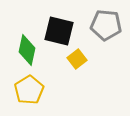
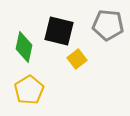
gray pentagon: moved 2 px right
green diamond: moved 3 px left, 3 px up
